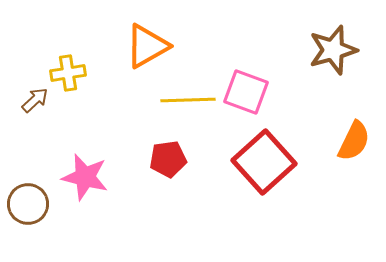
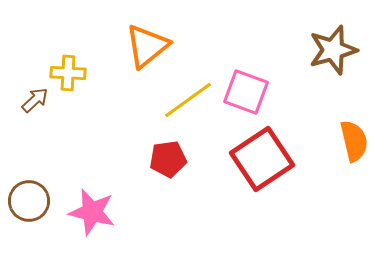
orange triangle: rotated 9 degrees counterclockwise
yellow cross: rotated 12 degrees clockwise
yellow line: rotated 34 degrees counterclockwise
orange semicircle: rotated 39 degrees counterclockwise
red square: moved 2 px left, 3 px up; rotated 8 degrees clockwise
pink star: moved 7 px right, 35 px down
brown circle: moved 1 px right, 3 px up
